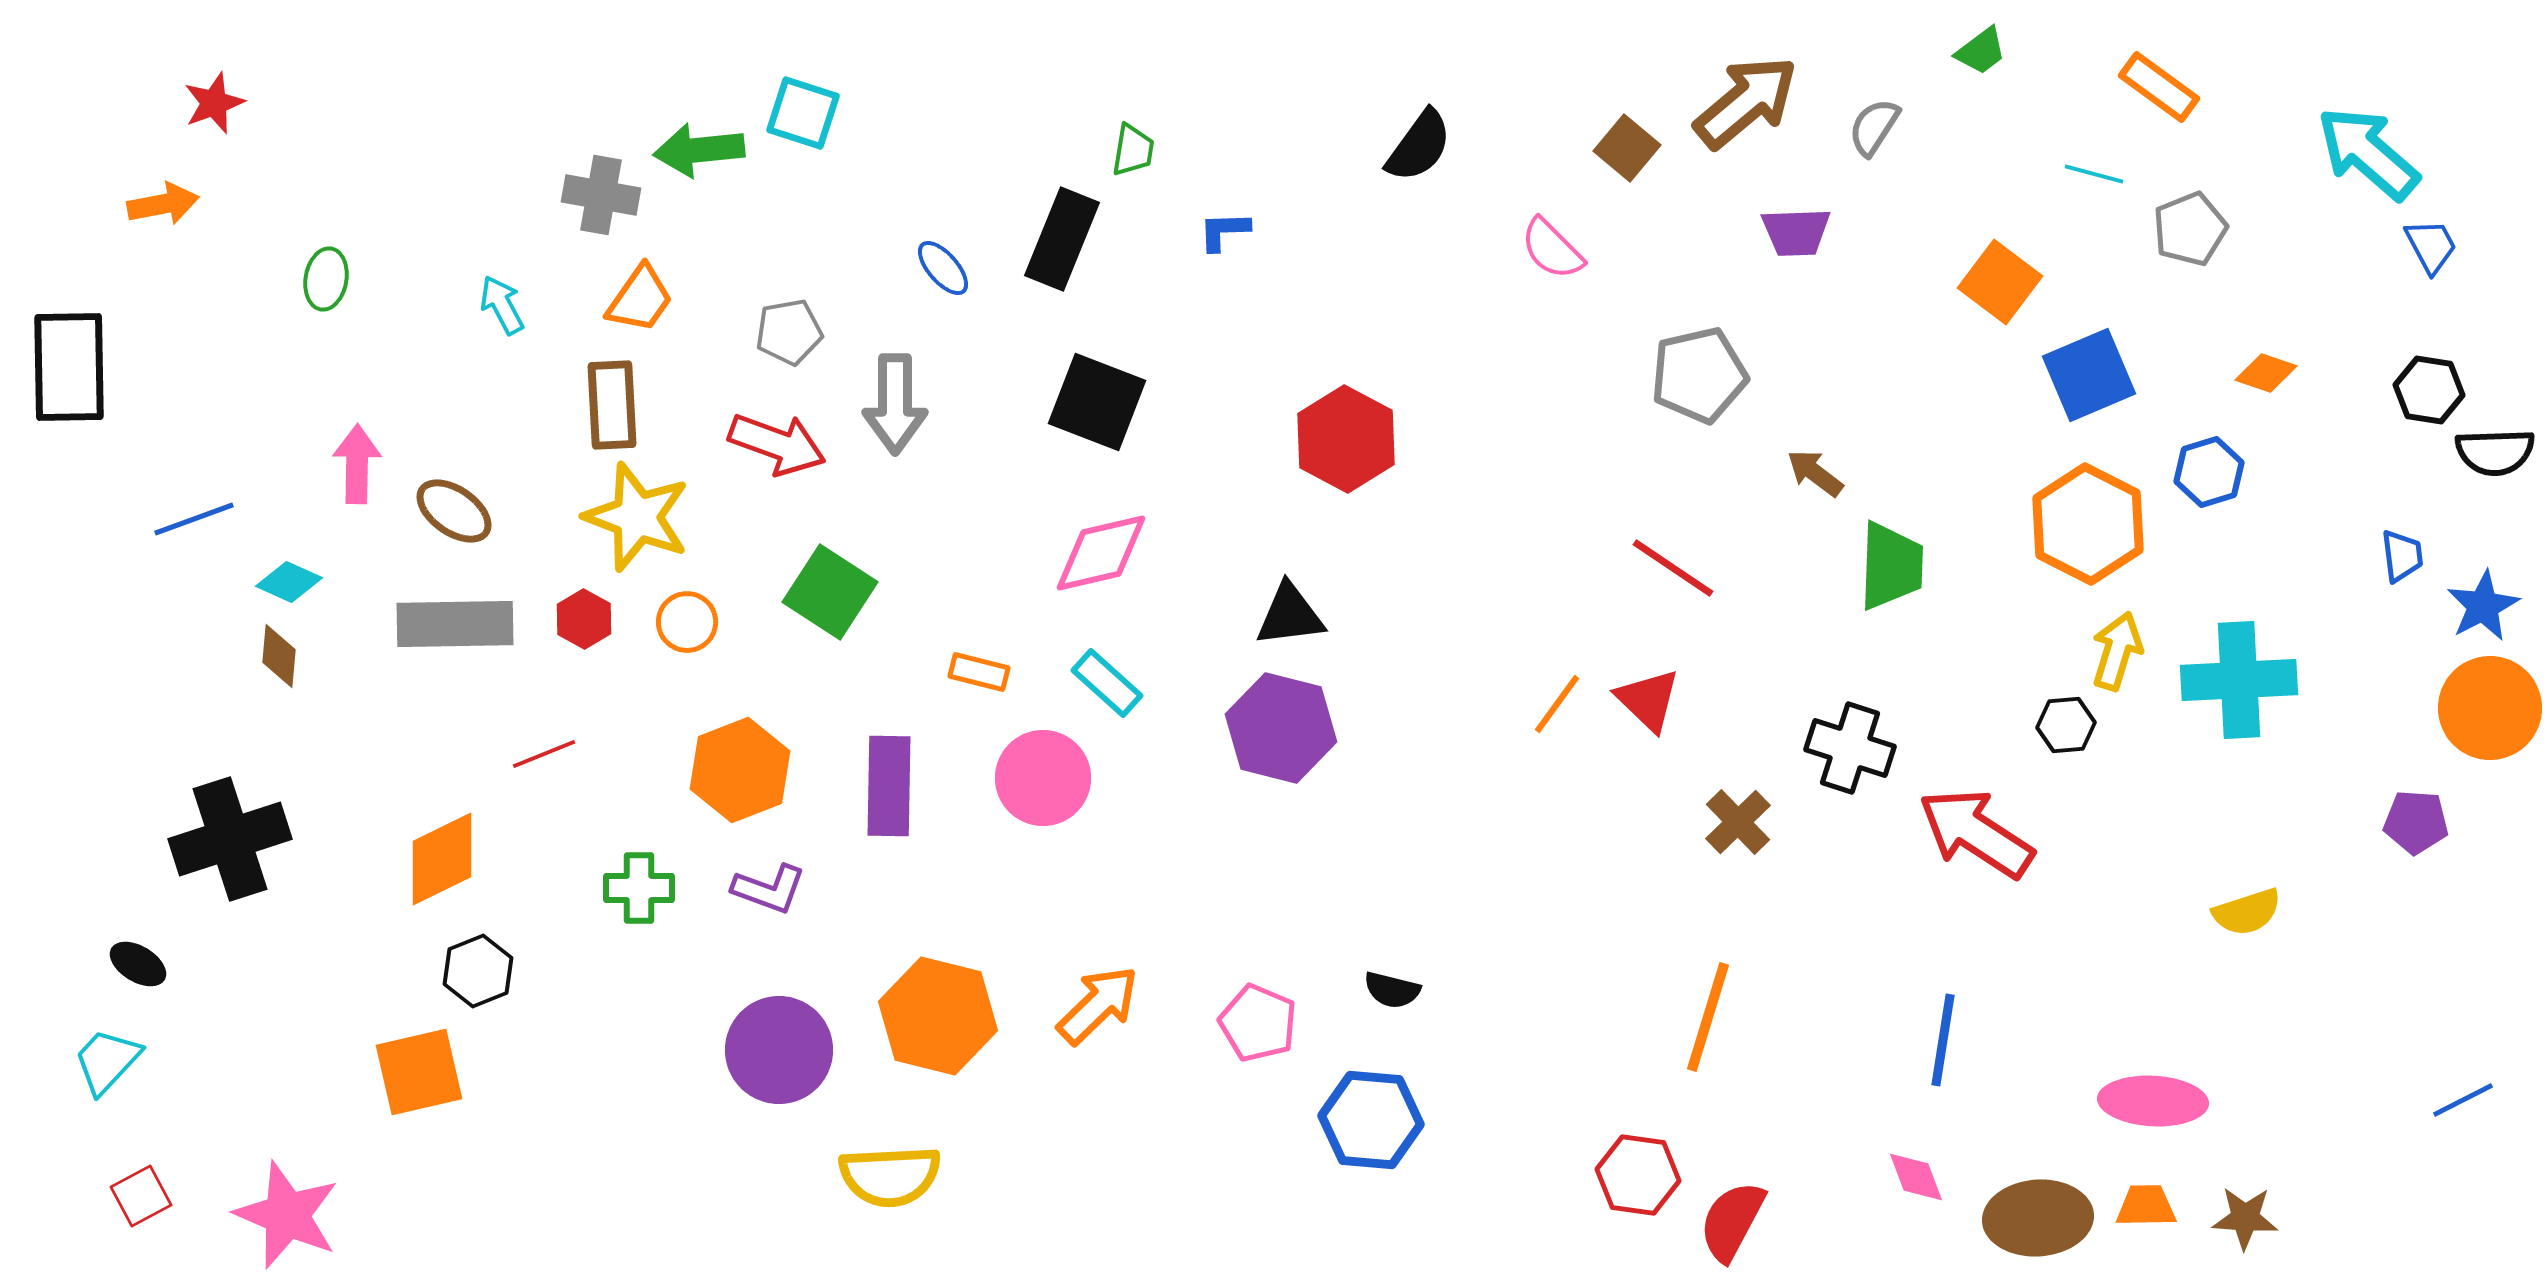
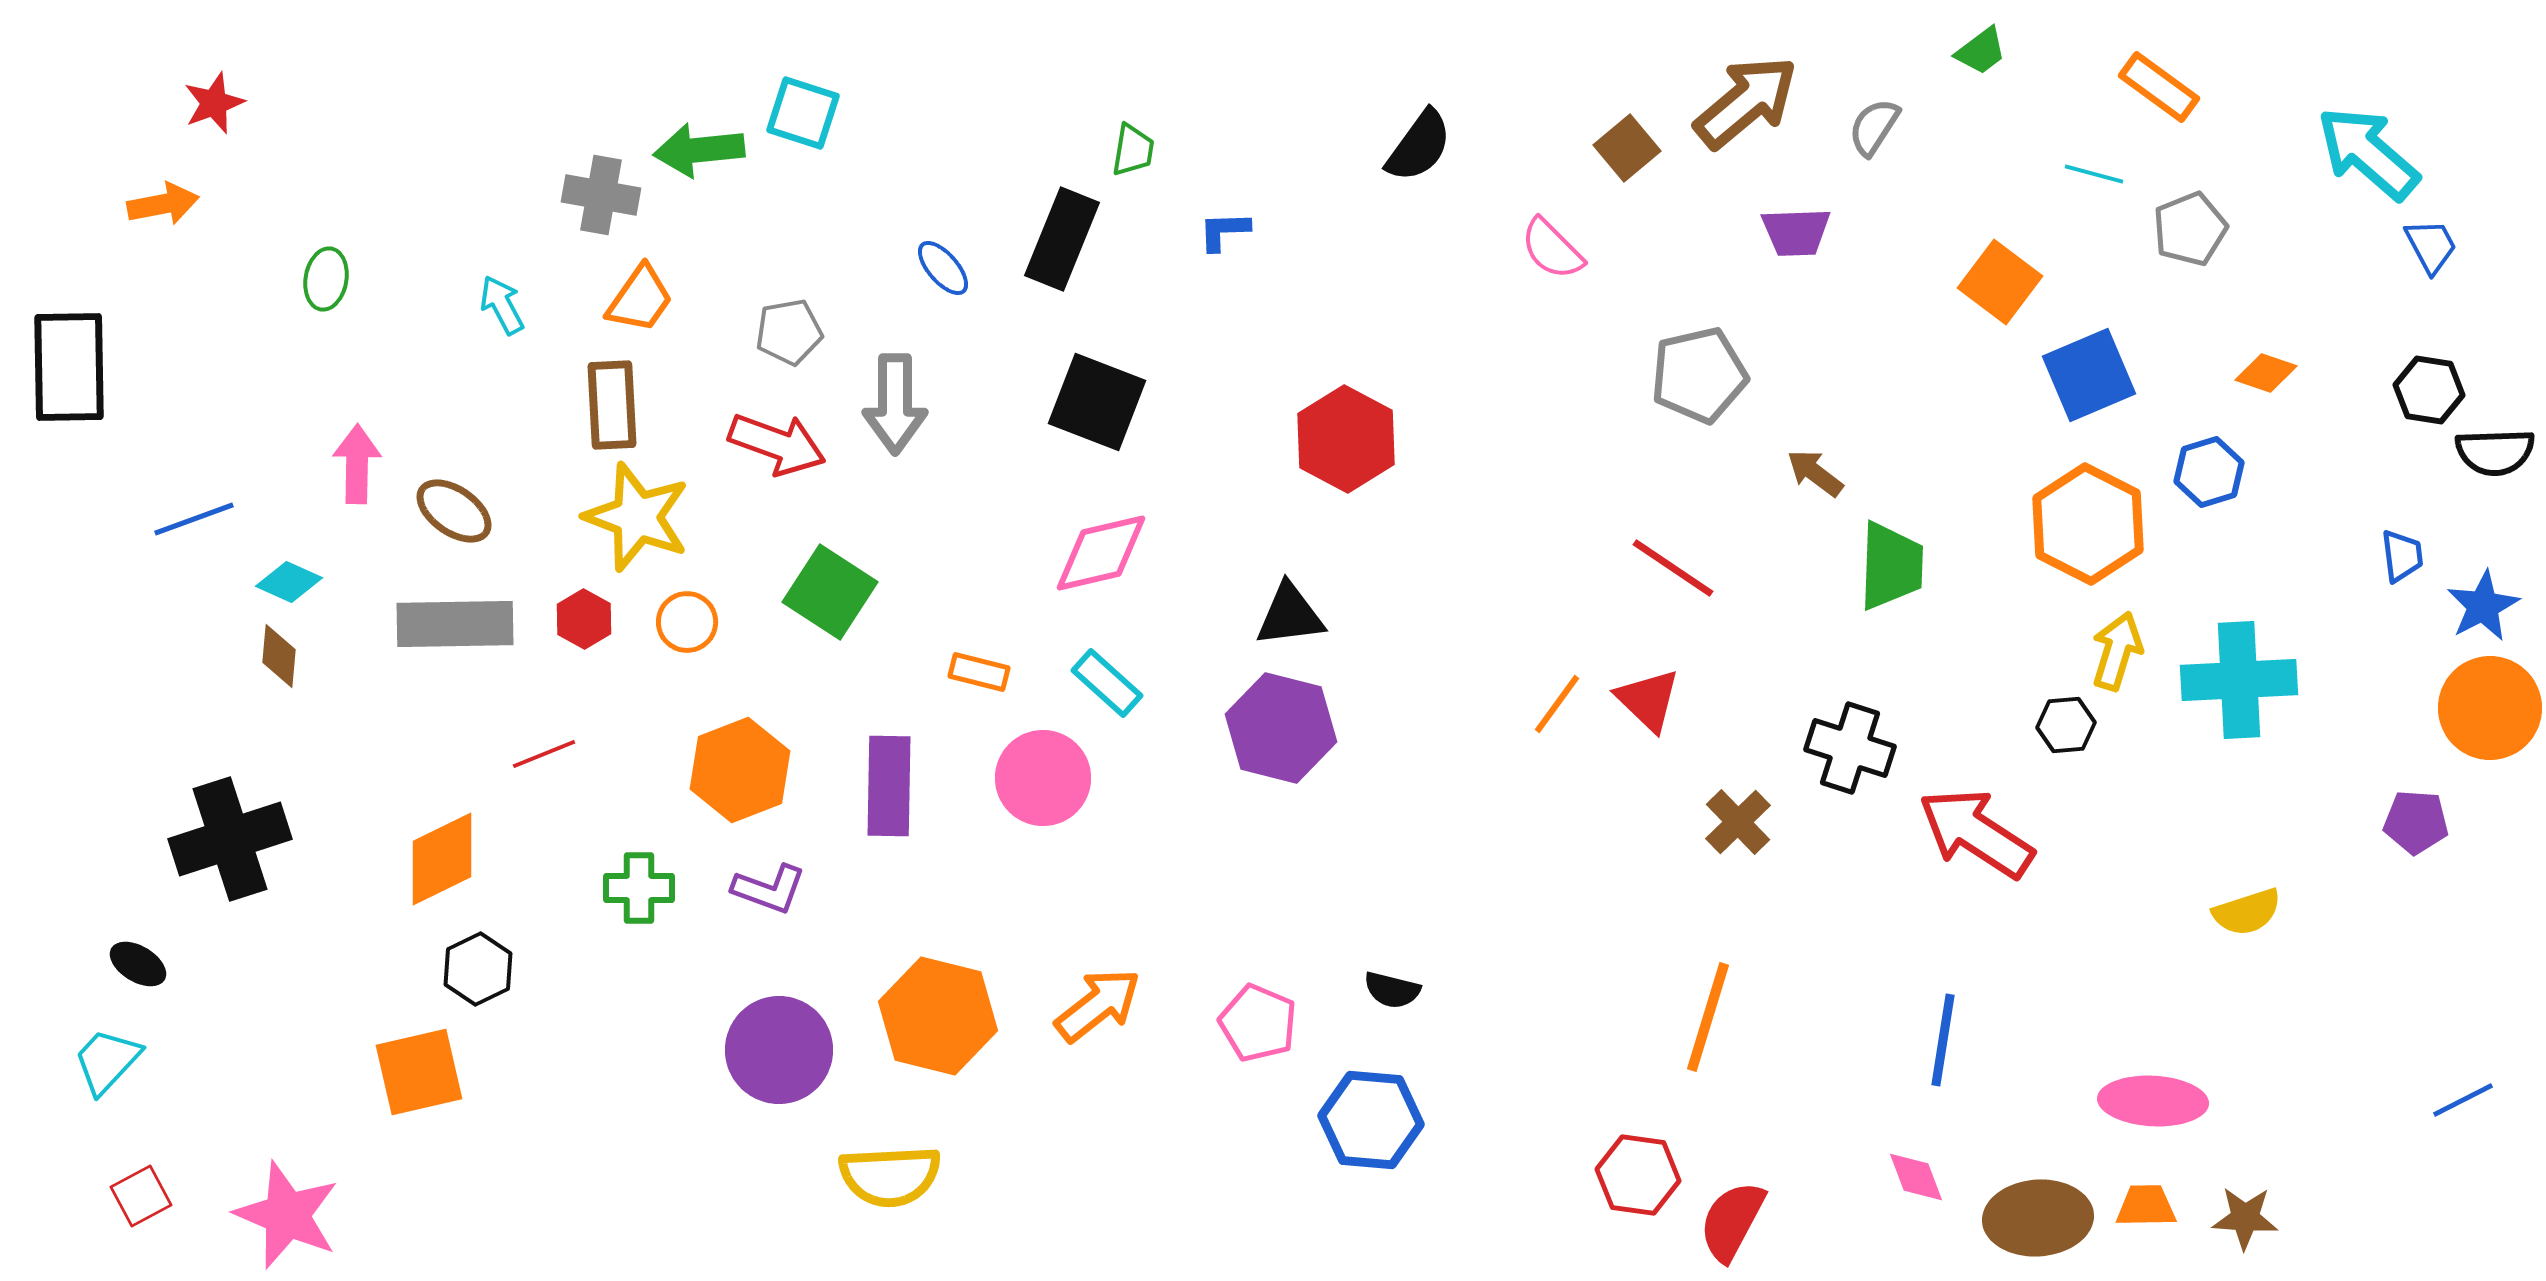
brown square at (1627, 148): rotated 10 degrees clockwise
black hexagon at (478, 971): moved 2 px up; rotated 4 degrees counterclockwise
orange arrow at (1098, 1005): rotated 6 degrees clockwise
